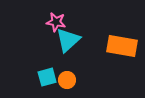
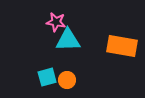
cyan triangle: rotated 40 degrees clockwise
